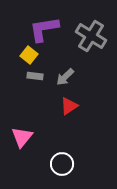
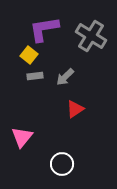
gray rectangle: rotated 14 degrees counterclockwise
red triangle: moved 6 px right, 3 px down
